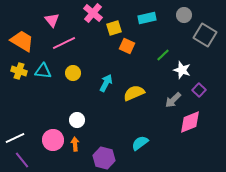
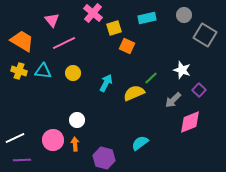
green line: moved 12 px left, 23 px down
purple line: rotated 54 degrees counterclockwise
